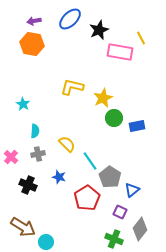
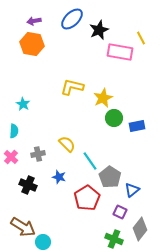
blue ellipse: moved 2 px right
cyan semicircle: moved 21 px left
cyan circle: moved 3 px left
